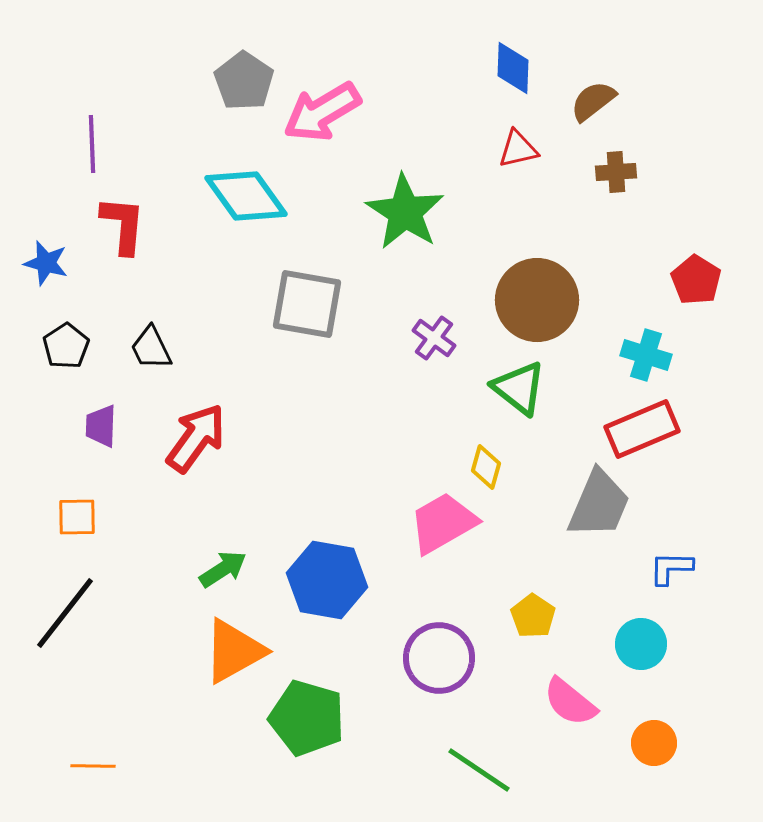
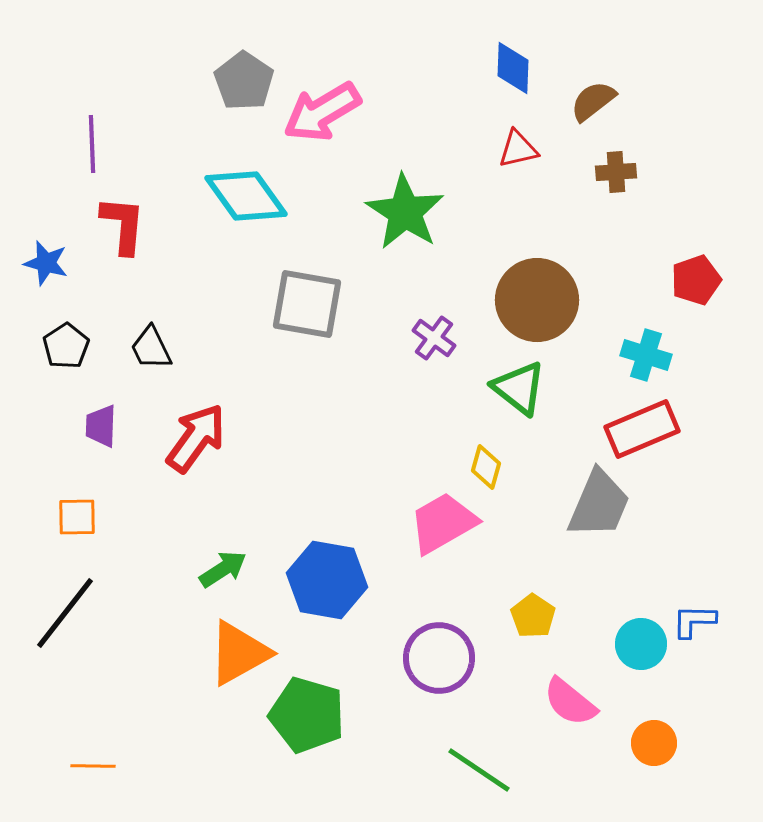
red pentagon: rotated 21 degrees clockwise
blue L-shape: moved 23 px right, 53 px down
orange triangle: moved 5 px right, 2 px down
green pentagon: moved 3 px up
